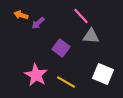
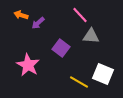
pink line: moved 1 px left, 1 px up
pink star: moved 8 px left, 10 px up
yellow line: moved 13 px right
